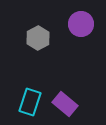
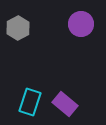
gray hexagon: moved 20 px left, 10 px up
